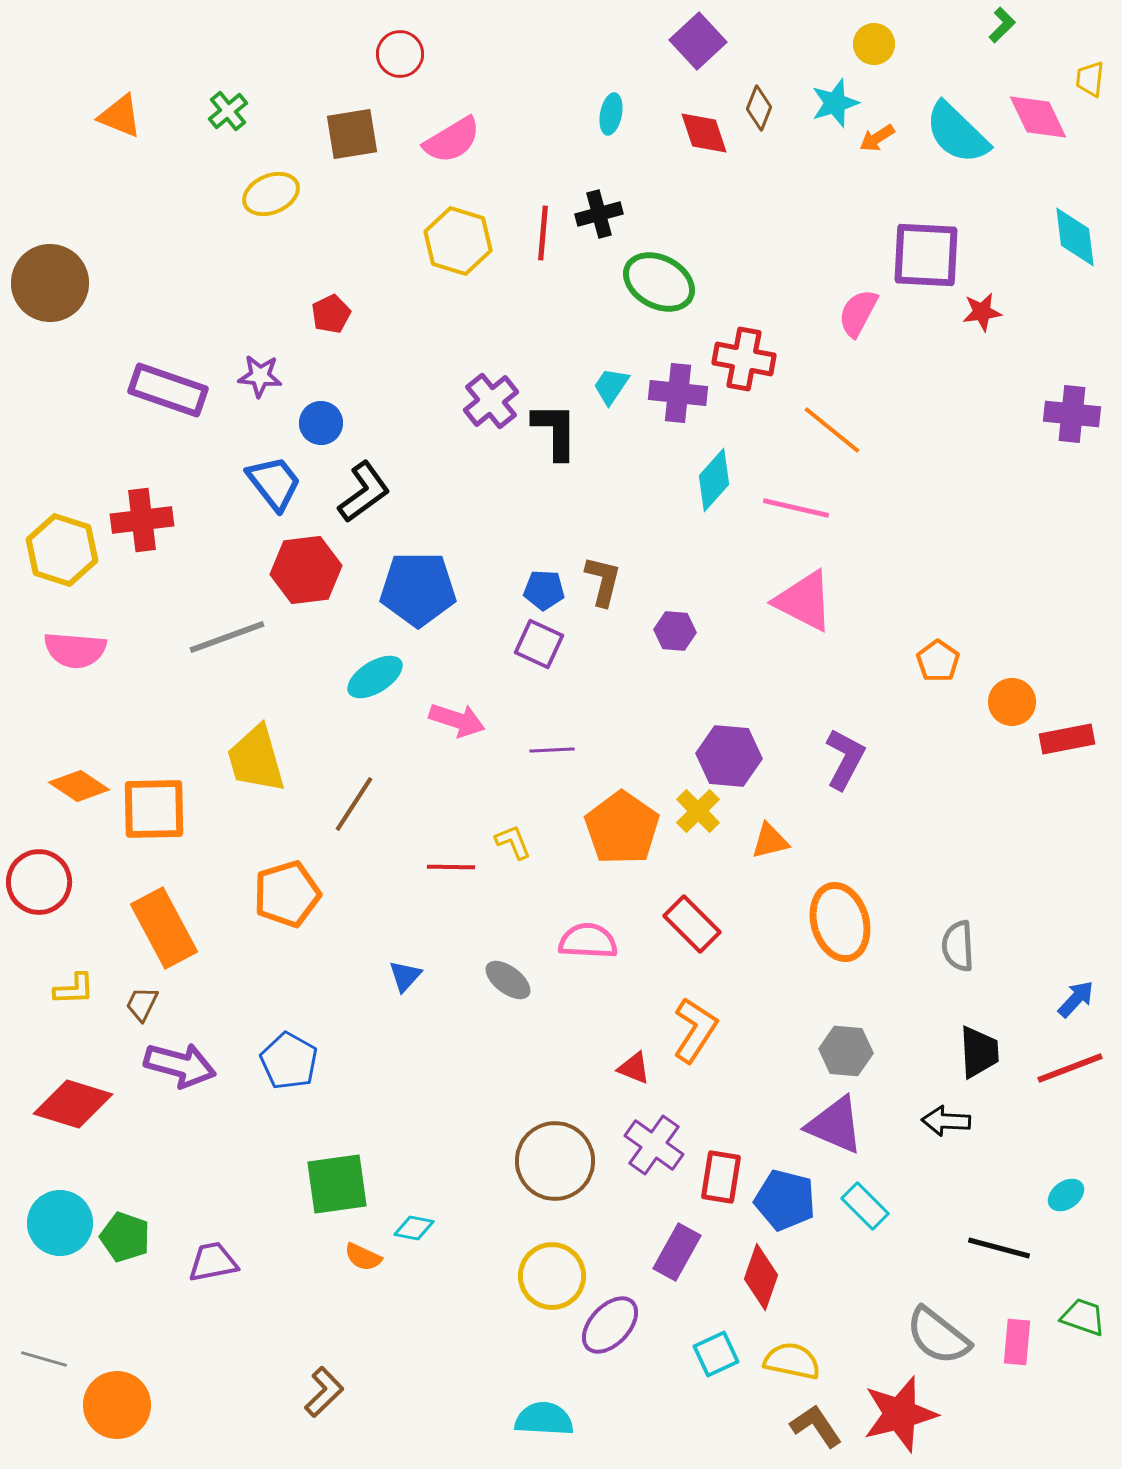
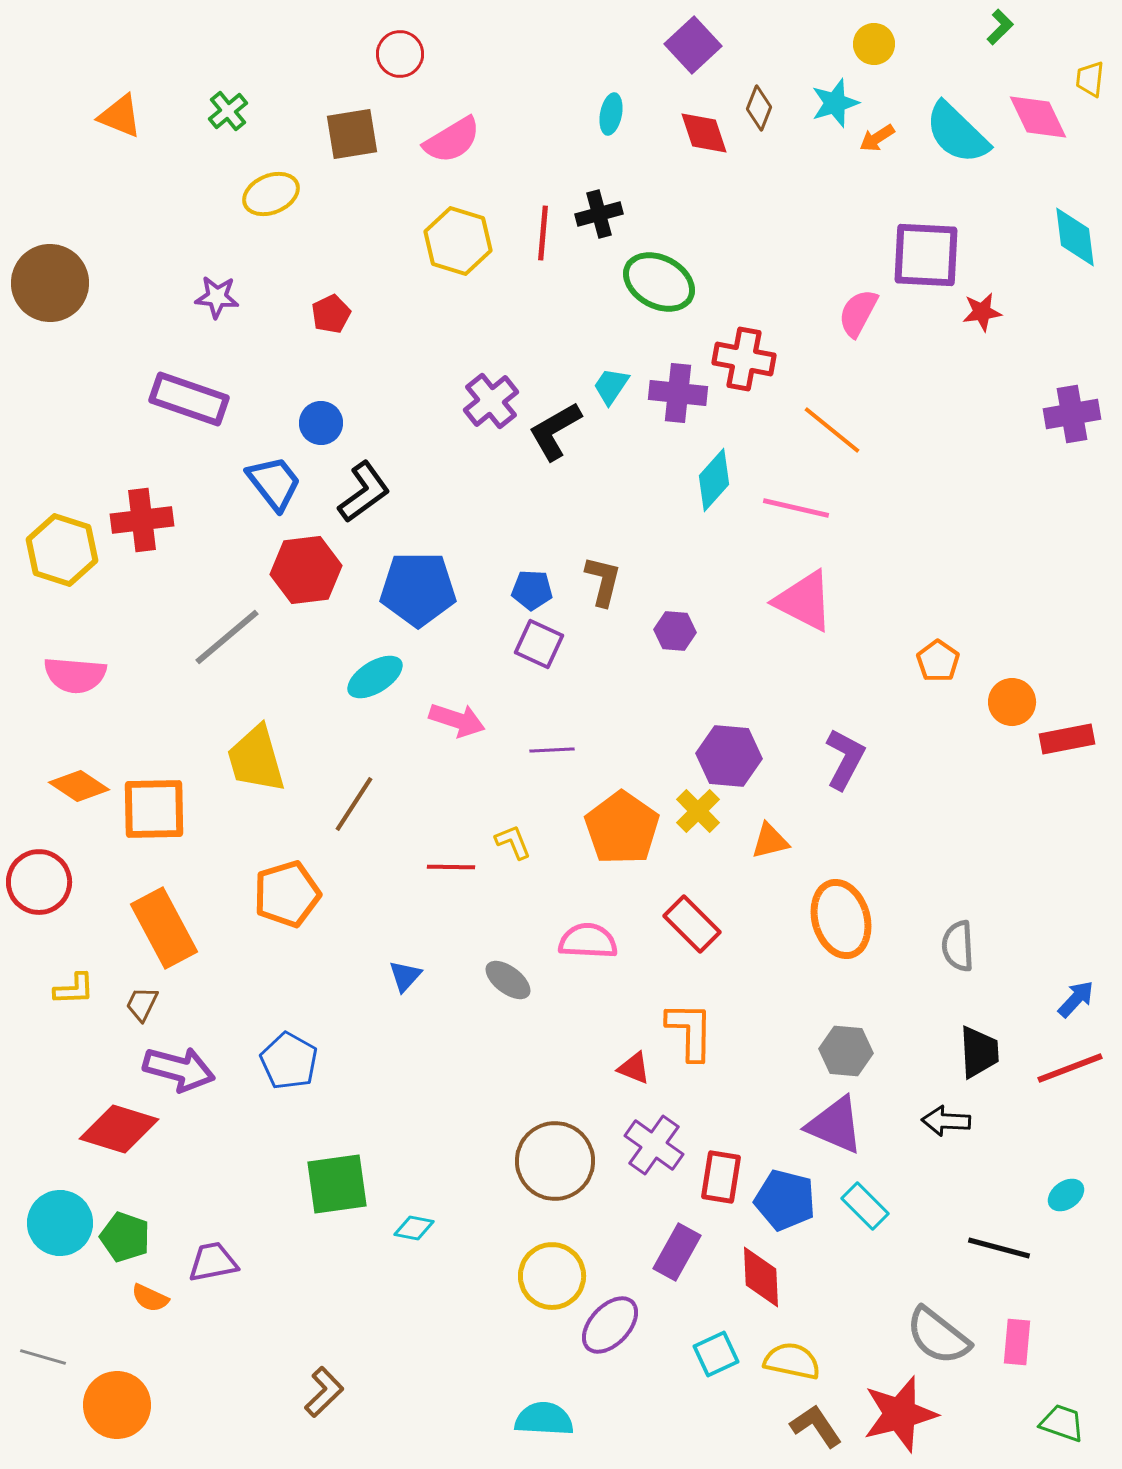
green L-shape at (1002, 25): moved 2 px left, 2 px down
purple square at (698, 41): moved 5 px left, 4 px down
purple star at (260, 376): moved 43 px left, 79 px up
purple rectangle at (168, 390): moved 21 px right, 9 px down
purple cross at (1072, 414): rotated 16 degrees counterclockwise
black L-shape at (555, 431): rotated 120 degrees counterclockwise
blue pentagon at (544, 590): moved 12 px left
gray line at (227, 637): rotated 20 degrees counterclockwise
pink semicircle at (75, 650): moved 25 px down
orange ellipse at (840, 922): moved 1 px right, 3 px up
orange L-shape at (695, 1030): moved 5 px left, 1 px down; rotated 32 degrees counterclockwise
purple arrow at (180, 1065): moved 1 px left, 4 px down
red diamond at (73, 1104): moved 46 px right, 25 px down
orange semicircle at (363, 1257): moved 213 px left, 41 px down
red diamond at (761, 1277): rotated 22 degrees counterclockwise
green trapezoid at (1083, 1317): moved 21 px left, 106 px down
gray line at (44, 1359): moved 1 px left, 2 px up
